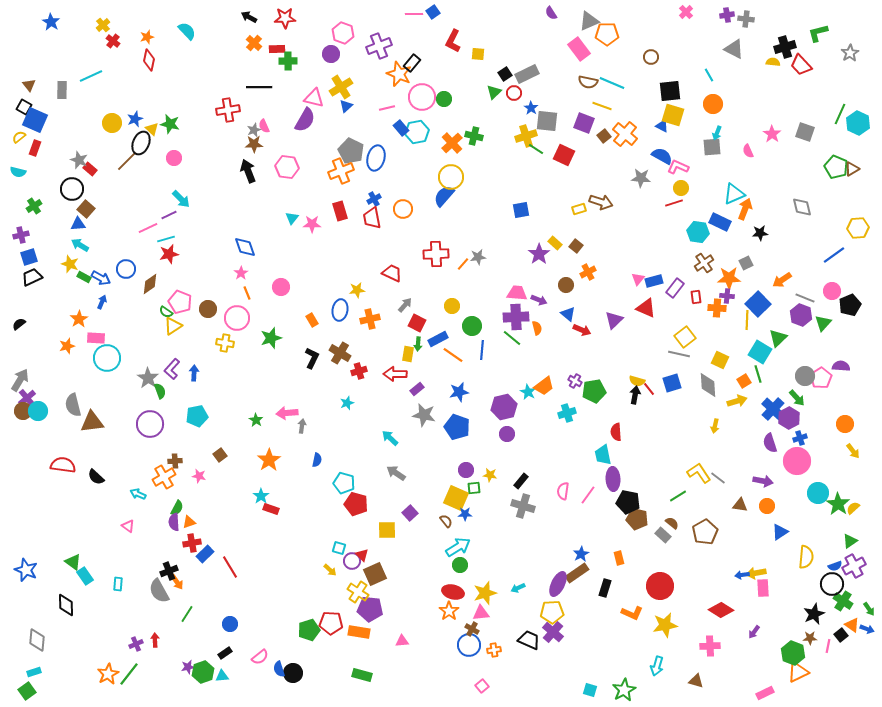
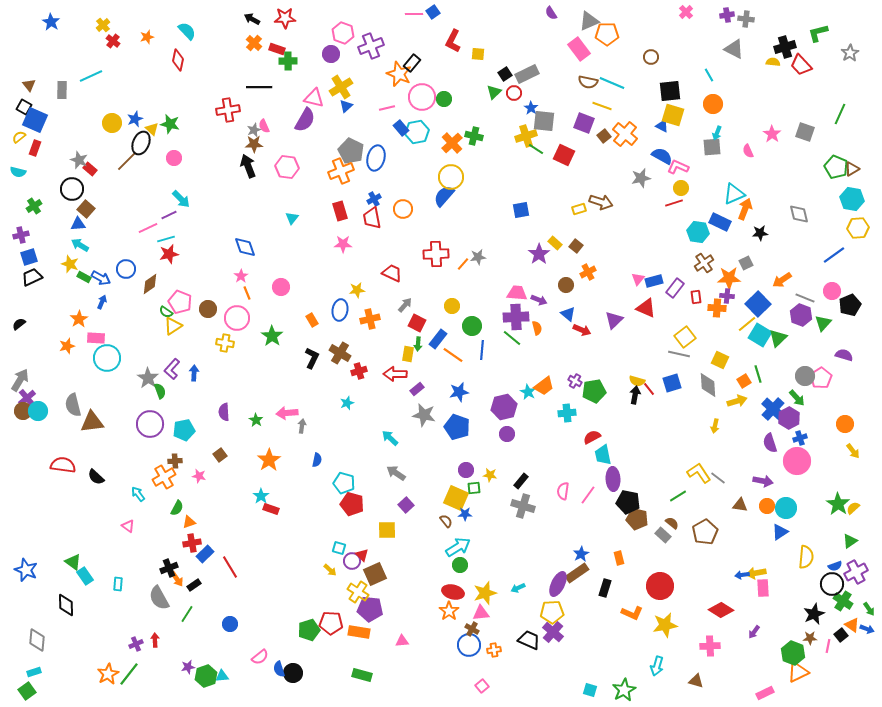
black arrow at (249, 17): moved 3 px right, 2 px down
purple cross at (379, 46): moved 8 px left
red rectangle at (277, 49): rotated 21 degrees clockwise
red diamond at (149, 60): moved 29 px right
gray square at (547, 121): moved 3 px left
cyan hexagon at (858, 123): moved 6 px left, 76 px down; rotated 15 degrees counterclockwise
black arrow at (248, 171): moved 5 px up
gray star at (641, 178): rotated 18 degrees counterclockwise
gray diamond at (802, 207): moved 3 px left, 7 px down
pink star at (312, 224): moved 31 px right, 20 px down
pink star at (241, 273): moved 3 px down
yellow line at (747, 320): moved 4 px down; rotated 48 degrees clockwise
green star at (271, 338): moved 1 px right, 2 px up; rotated 20 degrees counterclockwise
blue rectangle at (438, 339): rotated 24 degrees counterclockwise
cyan square at (760, 352): moved 17 px up
purple semicircle at (841, 366): moved 3 px right, 11 px up; rotated 12 degrees clockwise
cyan cross at (567, 413): rotated 12 degrees clockwise
cyan pentagon at (197, 416): moved 13 px left, 14 px down
red semicircle at (616, 432): moved 24 px left, 5 px down; rotated 66 degrees clockwise
cyan circle at (818, 493): moved 32 px left, 15 px down
cyan arrow at (138, 494): rotated 28 degrees clockwise
red pentagon at (356, 504): moved 4 px left
purple square at (410, 513): moved 4 px left, 8 px up
purple semicircle at (174, 522): moved 50 px right, 110 px up
purple cross at (854, 566): moved 2 px right, 6 px down
black cross at (169, 571): moved 3 px up
orange arrow at (177, 582): moved 3 px up
gray semicircle at (159, 591): moved 7 px down
black rectangle at (225, 653): moved 31 px left, 68 px up
green hexagon at (203, 672): moved 3 px right, 4 px down
